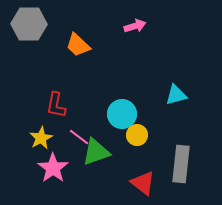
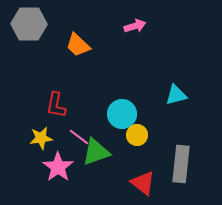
yellow star: rotated 20 degrees clockwise
pink star: moved 5 px right, 1 px up
